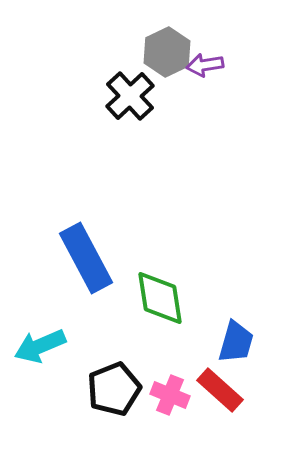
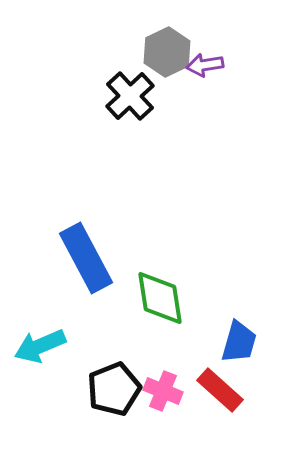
blue trapezoid: moved 3 px right
pink cross: moved 7 px left, 4 px up
